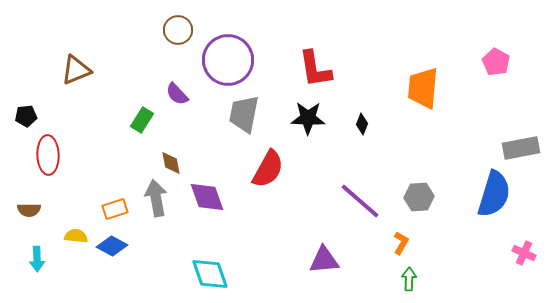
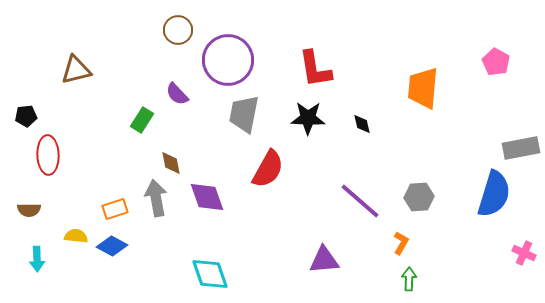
brown triangle: rotated 8 degrees clockwise
black diamond: rotated 35 degrees counterclockwise
